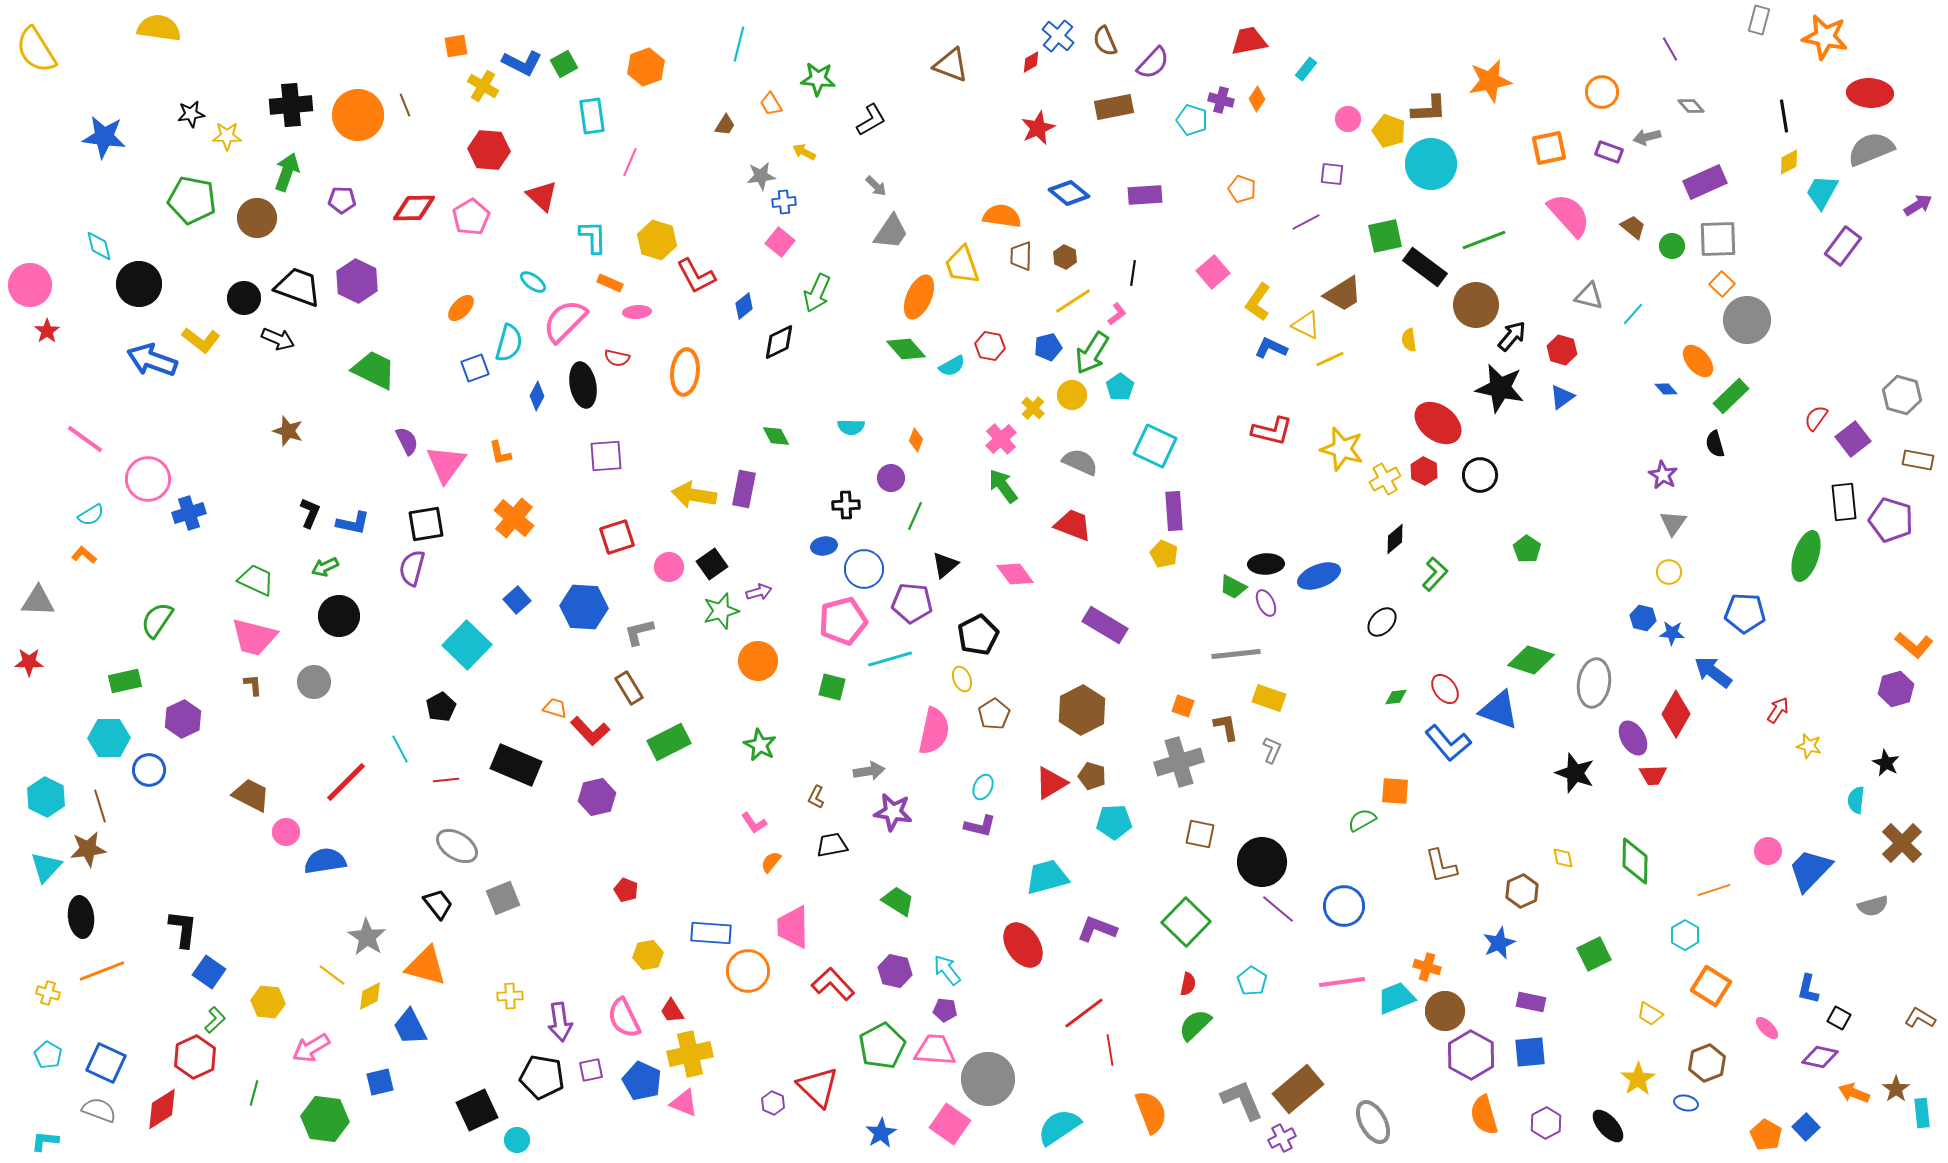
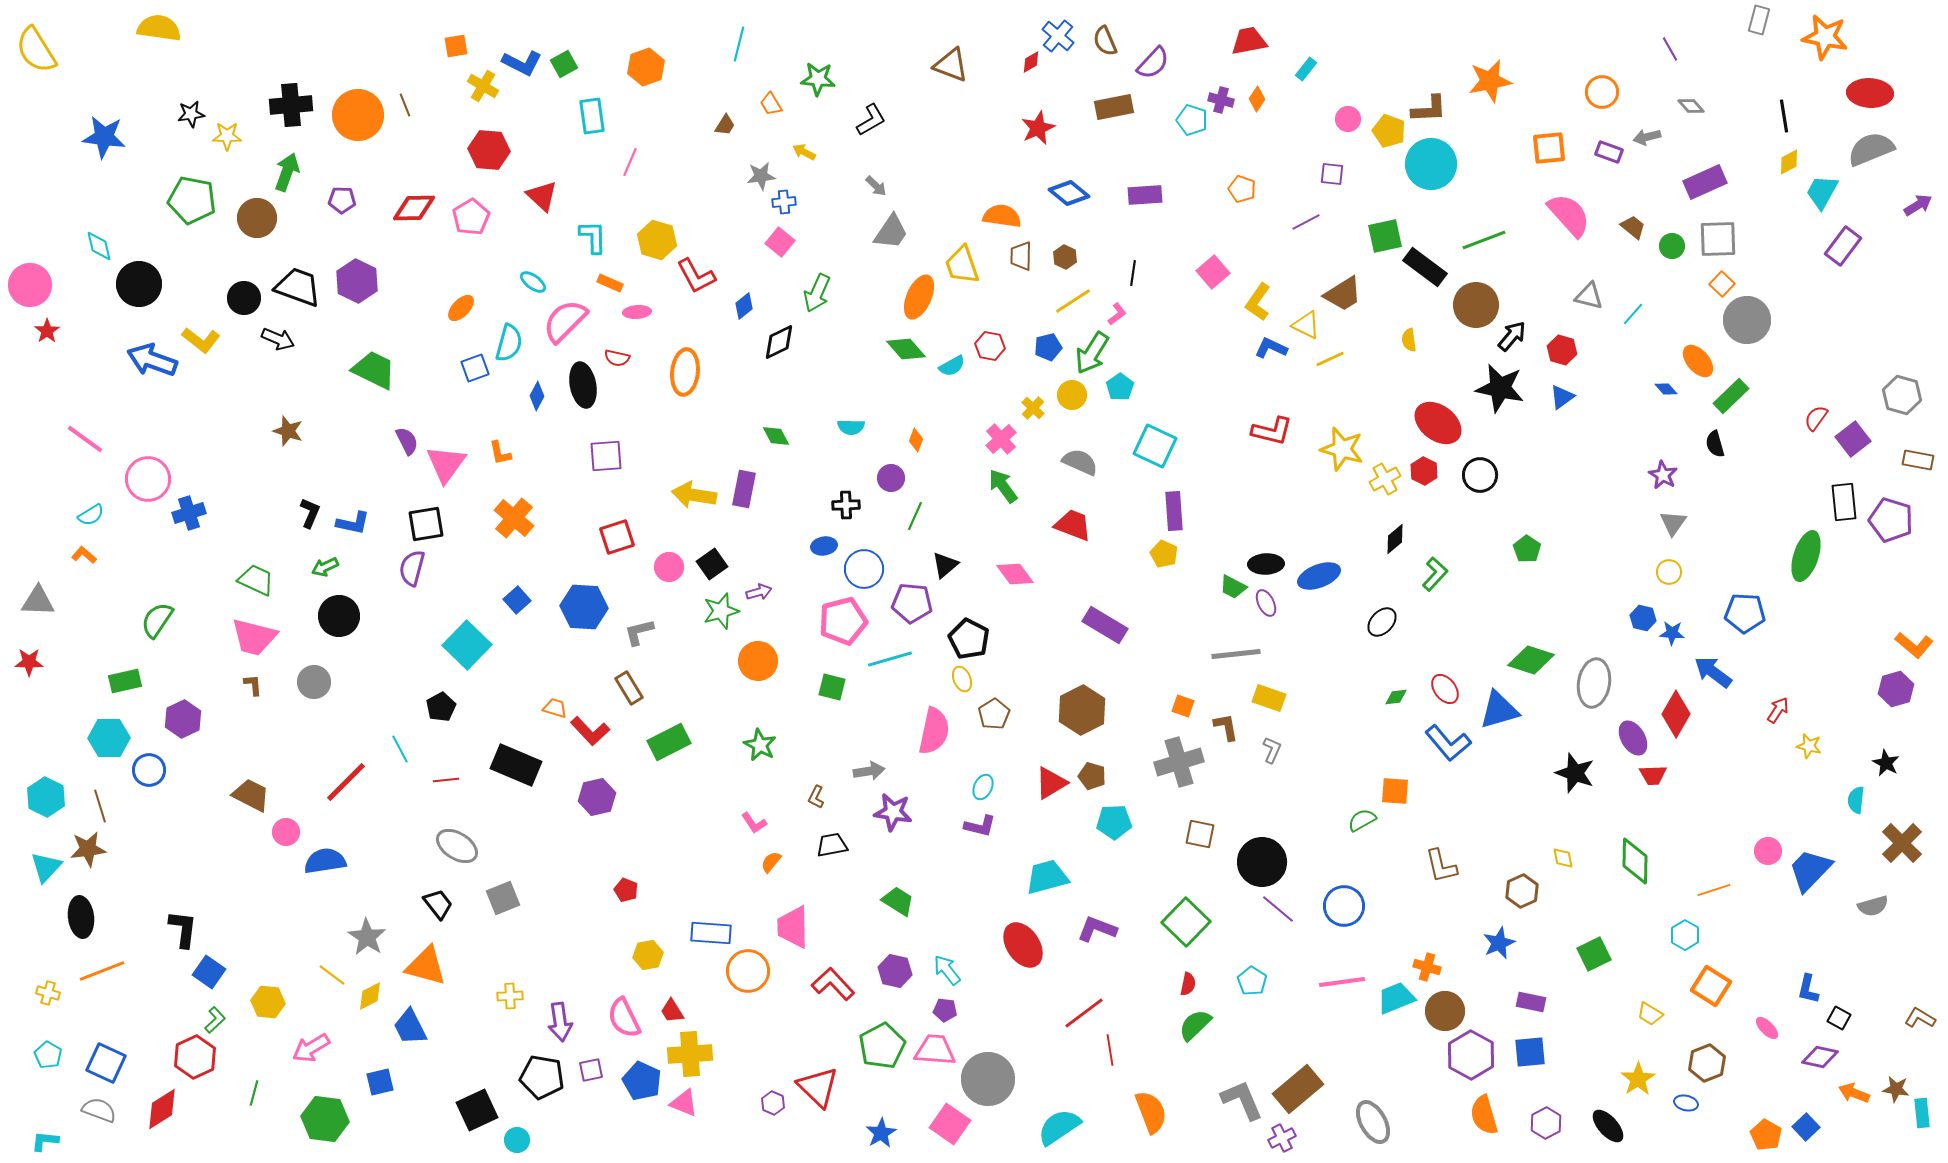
orange square at (1549, 148): rotated 6 degrees clockwise
black pentagon at (978, 635): moved 9 px left, 4 px down; rotated 18 degrees counterclockwise
blue triangle at (1499, 710): rotated 36 degrees counterclockwise
yellow cross at (690, 1054): rotated 9 degrees clockwise
brown star at (1896, 1089): rotated 28 degrees counterclockwise
